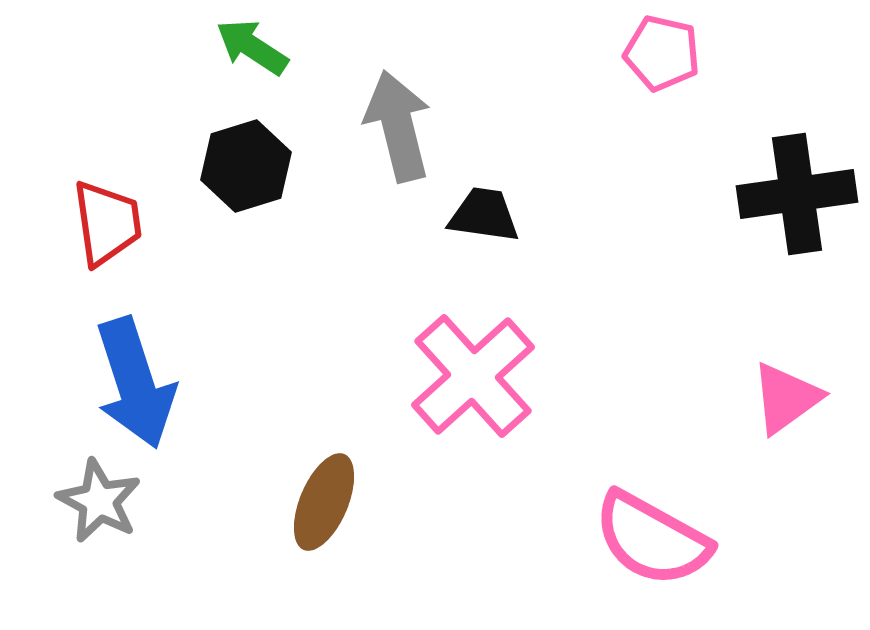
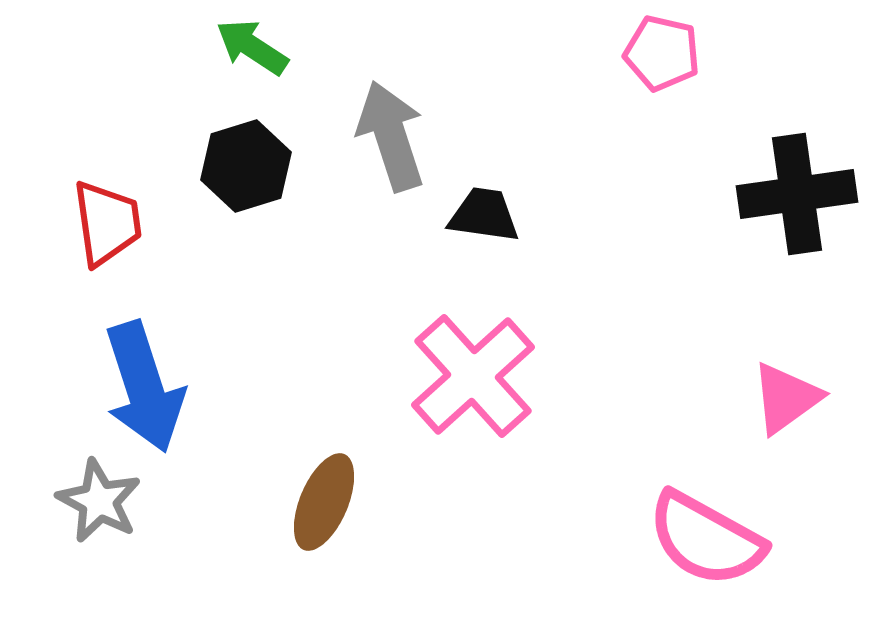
gray arrow: moved 7 px left, 10 px down; rotated 4 degrees counterclockwise
blue arrow: moved 9 px right, 4 px down
pink semicircle: moved 54 px right
